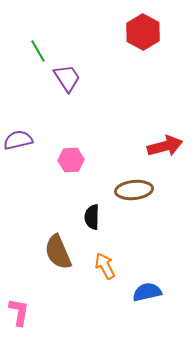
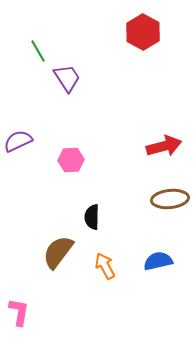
purple semicircle: moved 1 px down; rotated 12 degrees counterclockwise
red arrow: moved 1 px left
brown ellipse: moved 36 px right, 9 px down
brown semicircle: rotated 60 degrees clockwise
blue semicircle: moved 11 px right, 31 px up
